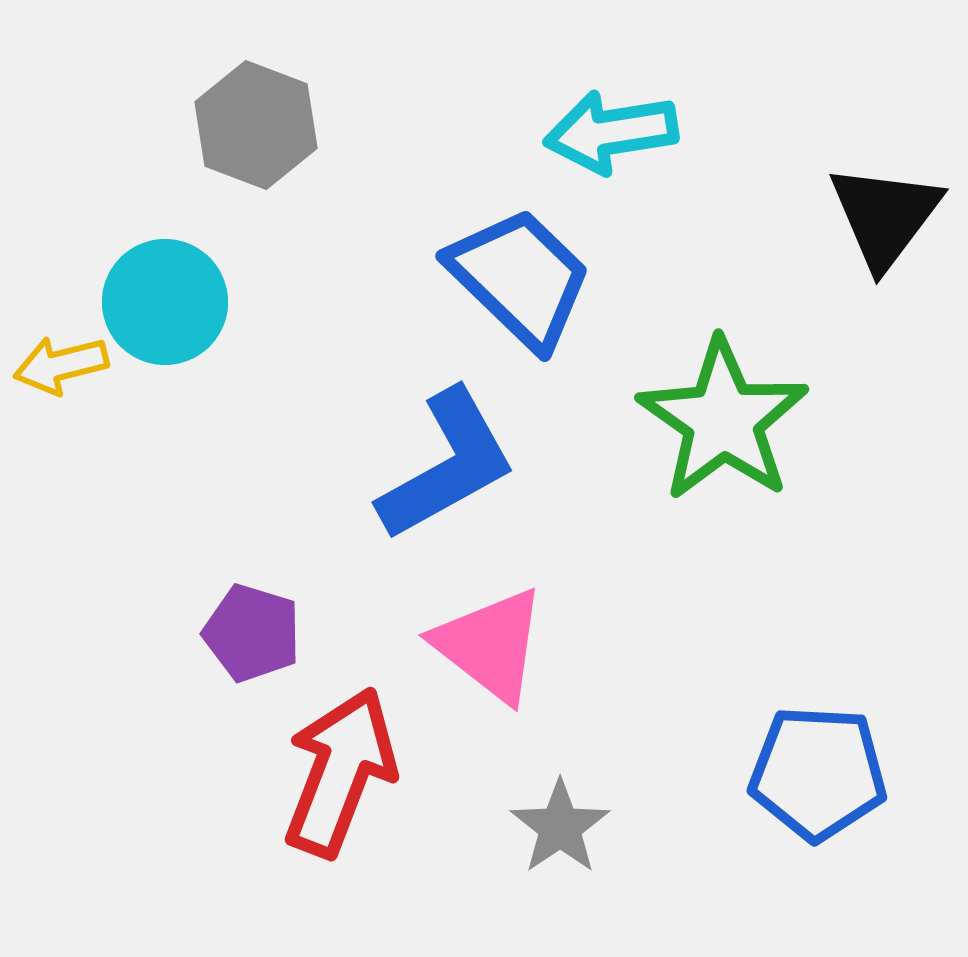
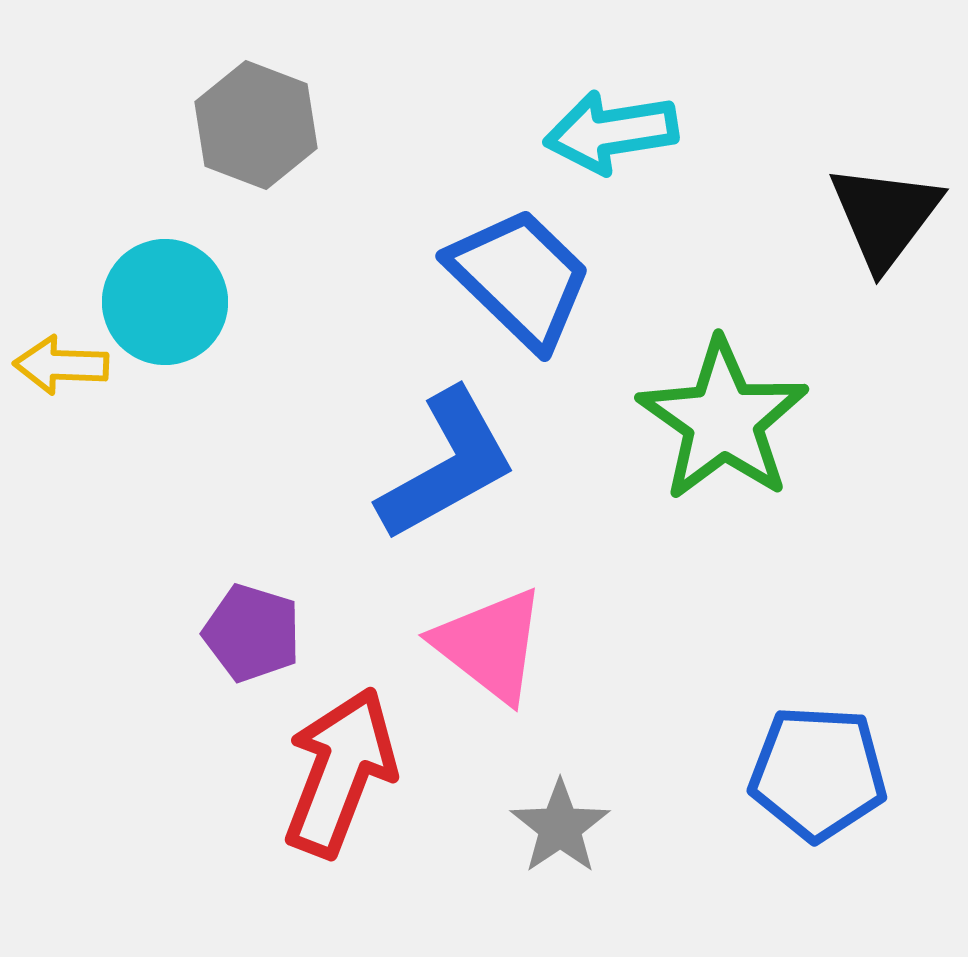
yellow arrow: rotated 16 degrees clockwise
